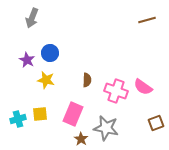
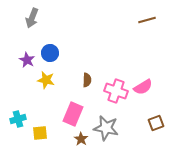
pink semicircle: rotated 66 degrees counterclockwise
yellow square: moved 19 px down
